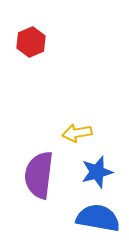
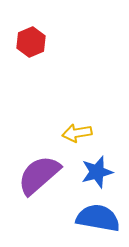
purple semicircle: rotated 42 degrees clockwise
